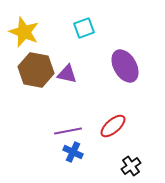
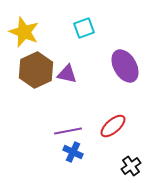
brown hexagon: rotated 24 degrees clockwise
